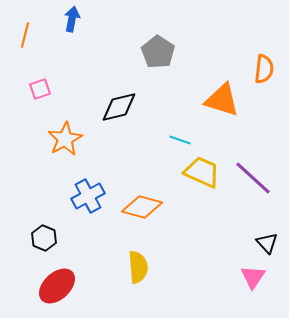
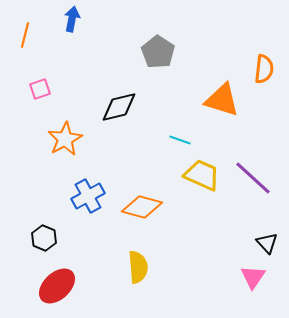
yellow trapezoid: moved 3 px down
